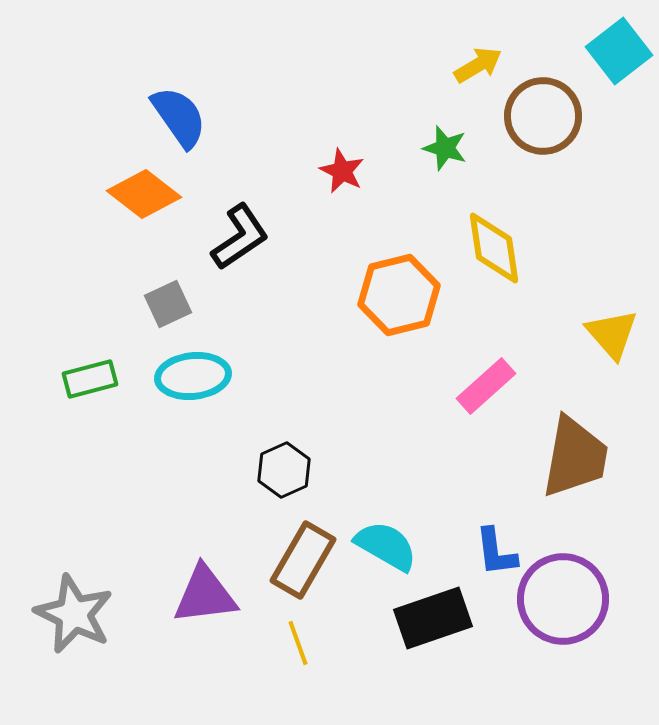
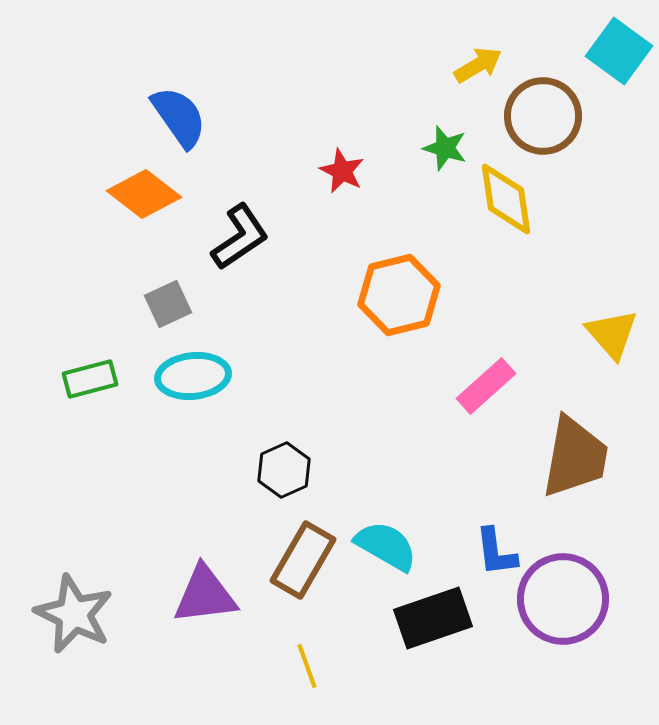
cyan square: rotated 16 degrees counterclockwise
yellow diamond: moved 12 px right, 49 px up
yellow line: moved 9 px right, 23 px down
